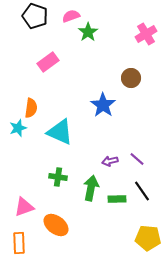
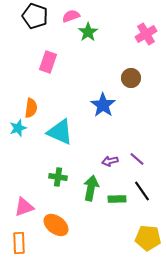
pink rectangle: rotated 35 degrees counterclockwise
